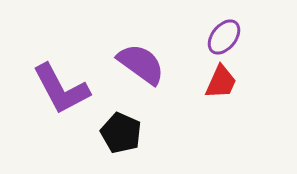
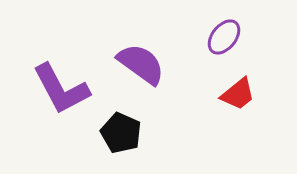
red trapezoid: moved 17 px right, 12 px down; rotated 27 degrees clockwise
